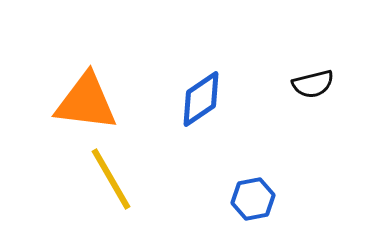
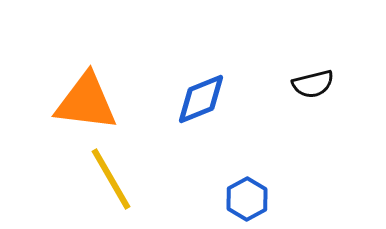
blue diamond: rotated 12 degrees clockwise
blue hexagon: moved 6 px left; rotated 18 degrees counterclockwise
